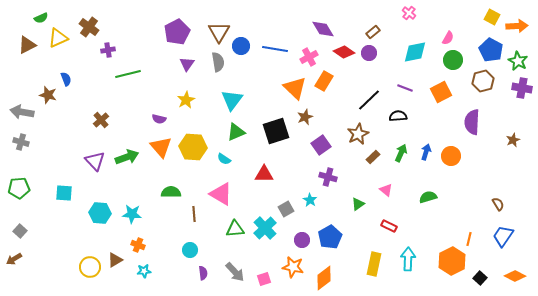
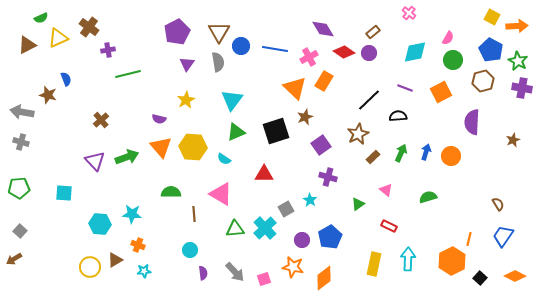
cyan hexagon at (100, 213): moved 11 px down
